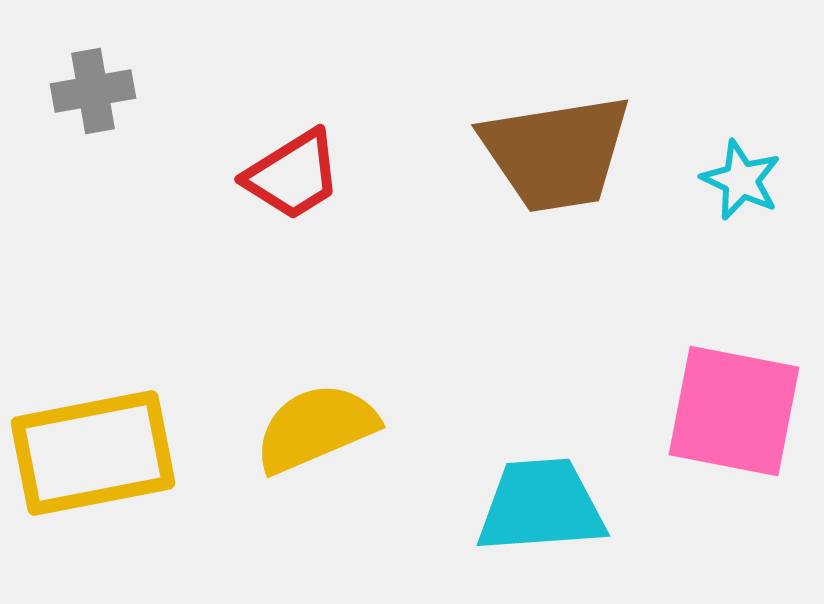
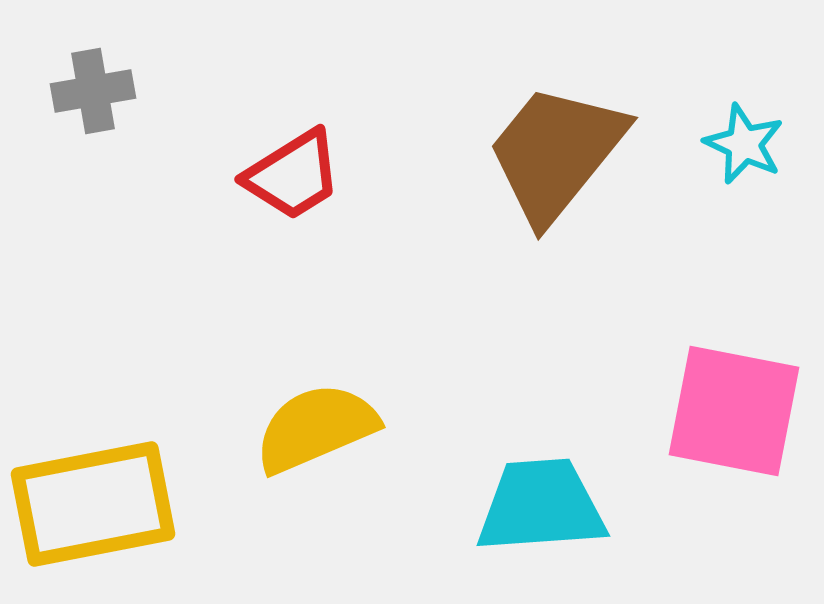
brown trapezoid: rotated 138 degrees clockwise
cyan star: moved 3 px right, 36 px up
yellow rectangle: moved 51 px down
